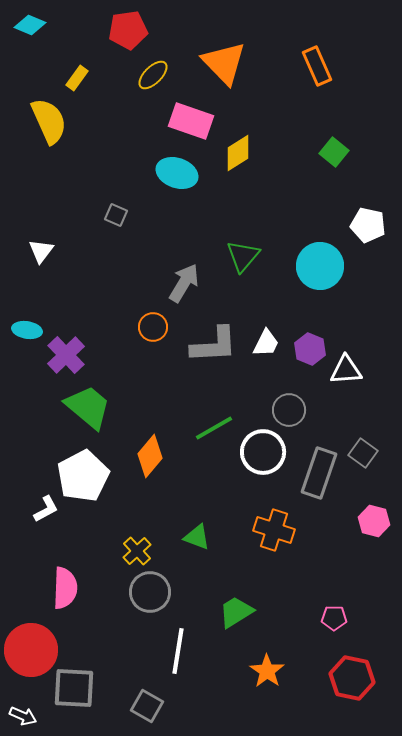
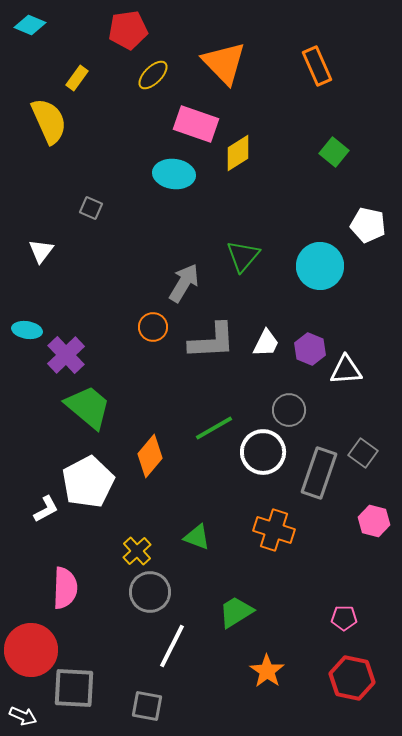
pink rectangle at (191, 121): moved 5 px right, 3 px down
cyan ellipse at (177, 173): moved 3 px left, 1 px down; rotated 12 degrees counterclockwise
gray square at (116, 215): moved 25 px left, 7 px up
gray L-shape at (214, 345): moved 2 px left, 4 px up
white pentagon at (83, 476): moved 5 px right, 6 px down
pink pentagon at (334, 618): moved 10 px right
white line at (178, 651): moved 6 px left, 5 px up; rotated 18 degrees clockwise
gray square at (147, 706): rotated 20 degrees counterclockwise
